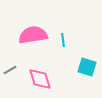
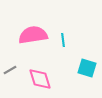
cyan square: moved 1 px down
